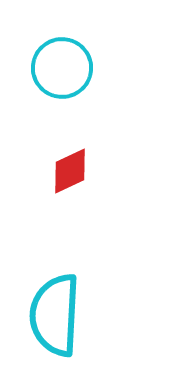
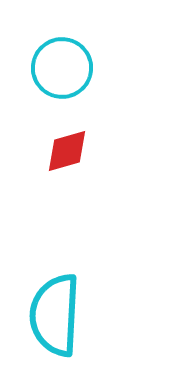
red diamond: moved 3 px left, 20 px up; rotated 9 degrees clockwise
